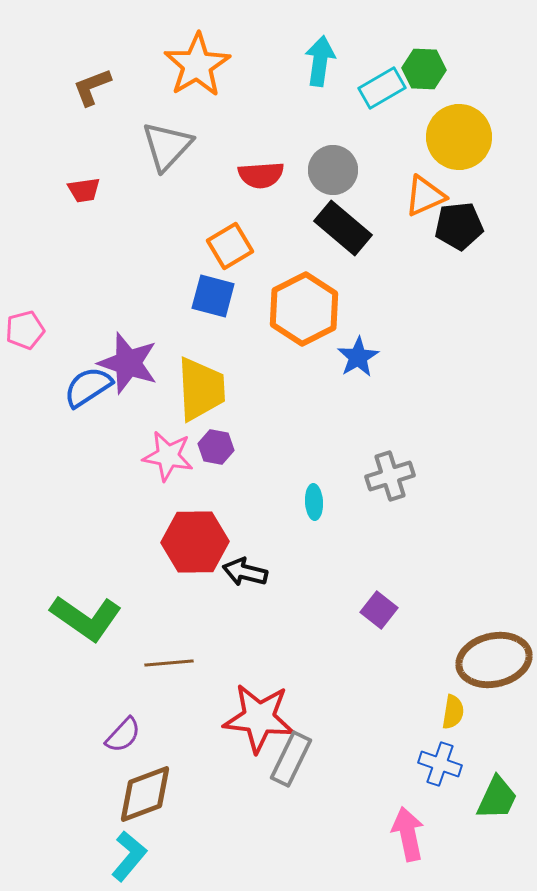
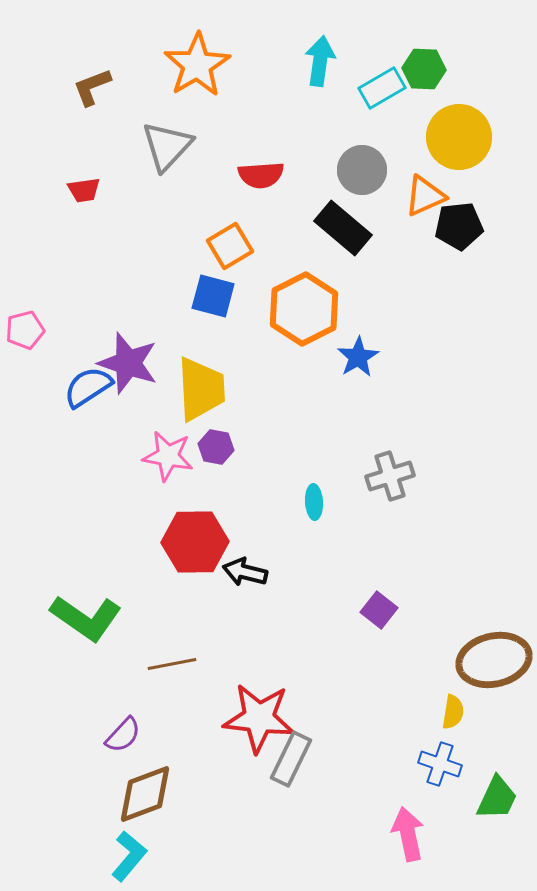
gray circle: moved 29 px right
brown line: moved 3 px right, 1 px down; rotated 6 degrees counterclockwise
